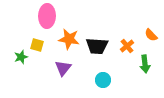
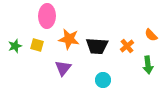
green star: moved 6 px left, 11 px up
green arrow: moved 3 px right, 1 px down
